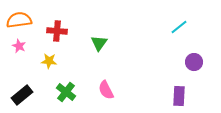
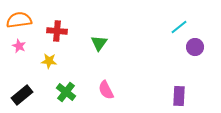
purple circle: moved 1 px right, 15 px up
